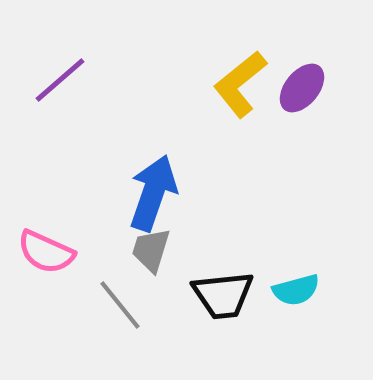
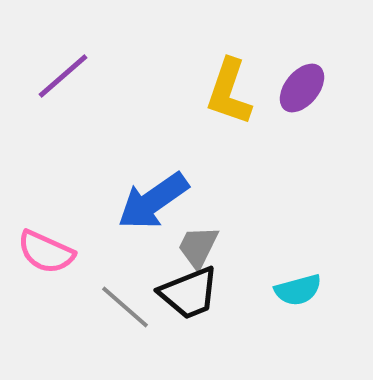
purple line: moved 3 px right, 4 px up
yellow L-shape: moved 11 px left, 8 px down; rotated 32 degrees counterclockwise
blue arrow: moved 8 px down; rotated 144 degrees counterclockwise
gray trapezoid: moved 47 px right, 3 px up; rotated 9 degrees clockwise
cyan semicircle: moved 2 px right
black trapezoid: moved 34 px left, 2 px up; rotated 16 degrees counterclockwise
gray line: moved 5 px right, 2 px down; rotated 10 degrees counterclockwise
